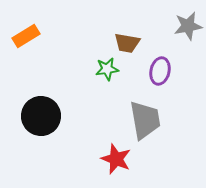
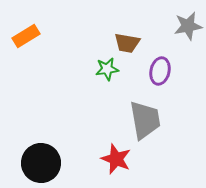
black circle: moved 47 px down
